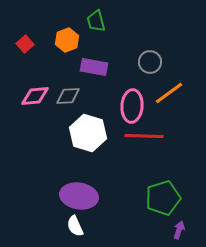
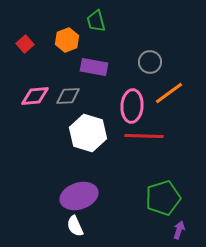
purple ellipse: rotated 27 degrees counterclockwise
